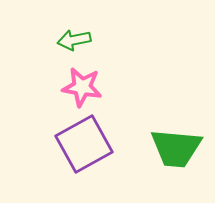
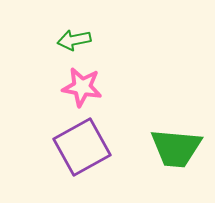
purple square: moved 2 px left, 3 px down
